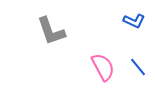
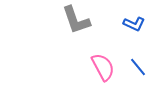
blue L-shape: moved 3 px down
gray L-shape: moved 25 px right, 11 px up
